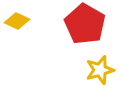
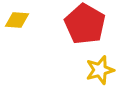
yellow diamond: moved 1 px up; rotated 20 degrees counterclockwise
